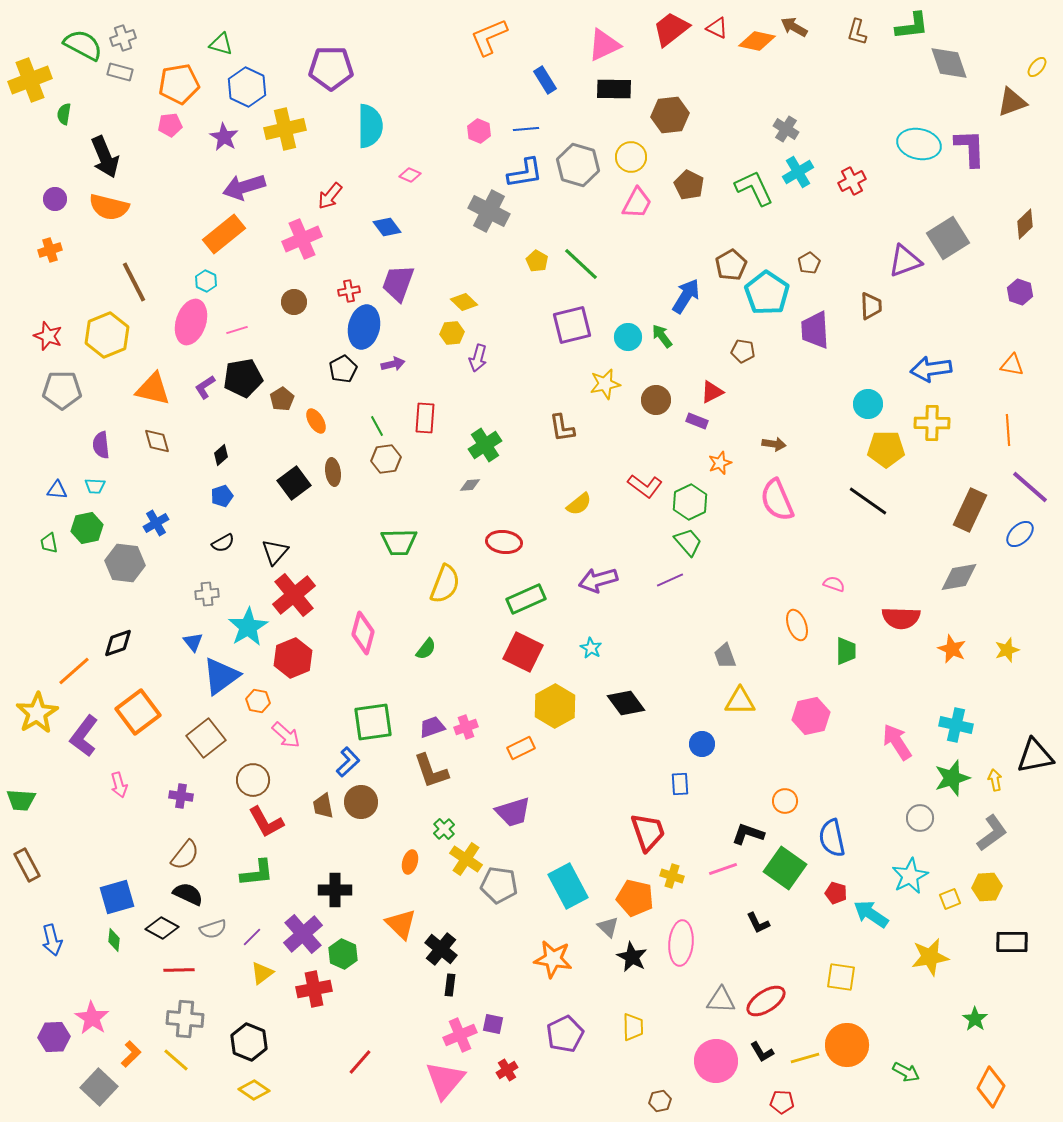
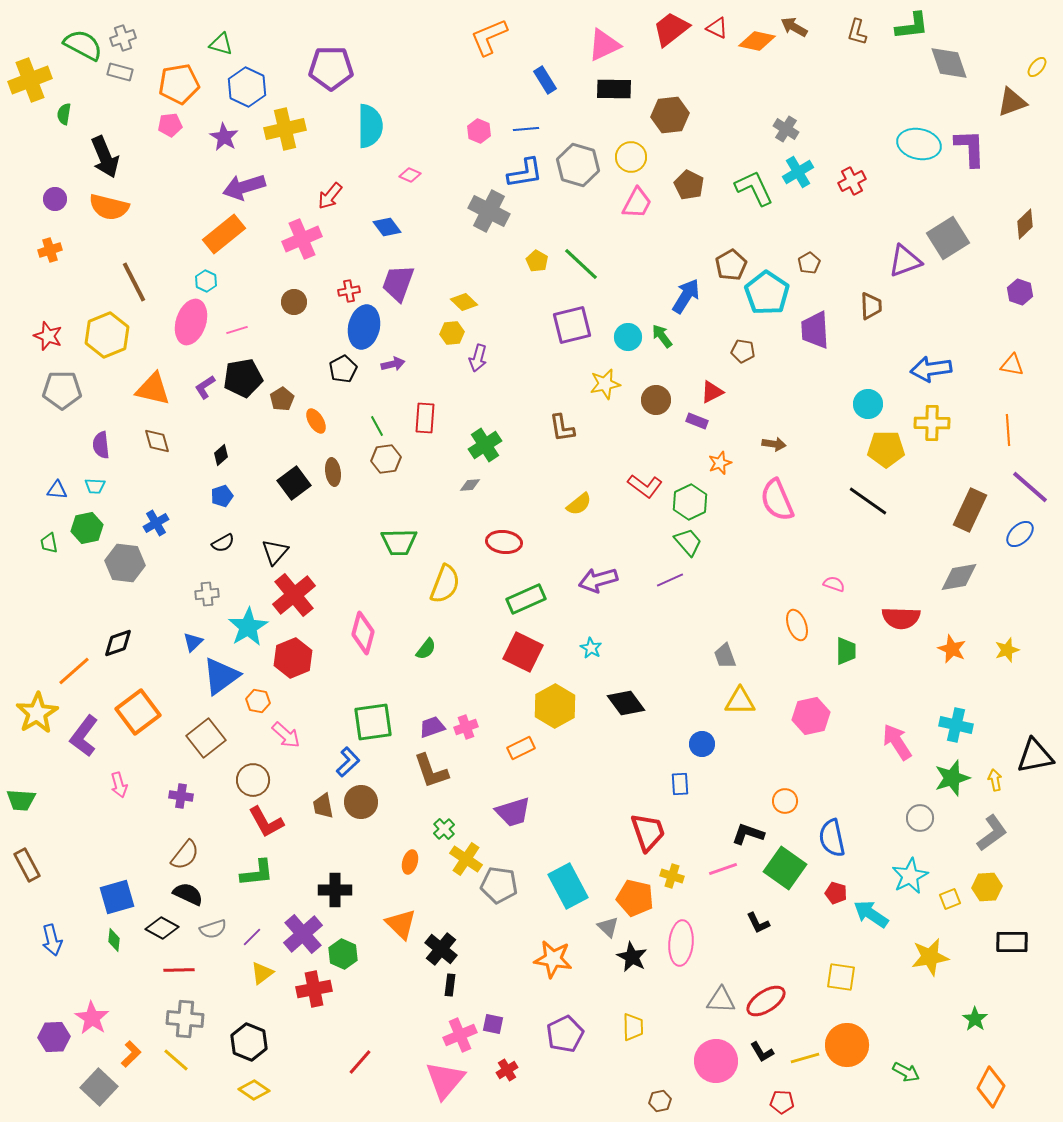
blue triangle at (193, 642): rotated 25 degrees clockwise
